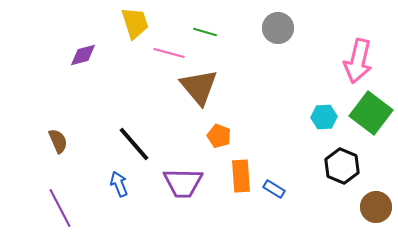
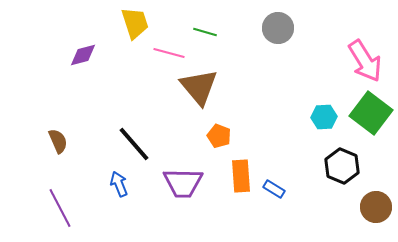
pink arrow: moved 7 px right; rotated 45 degrees counterclockwise
